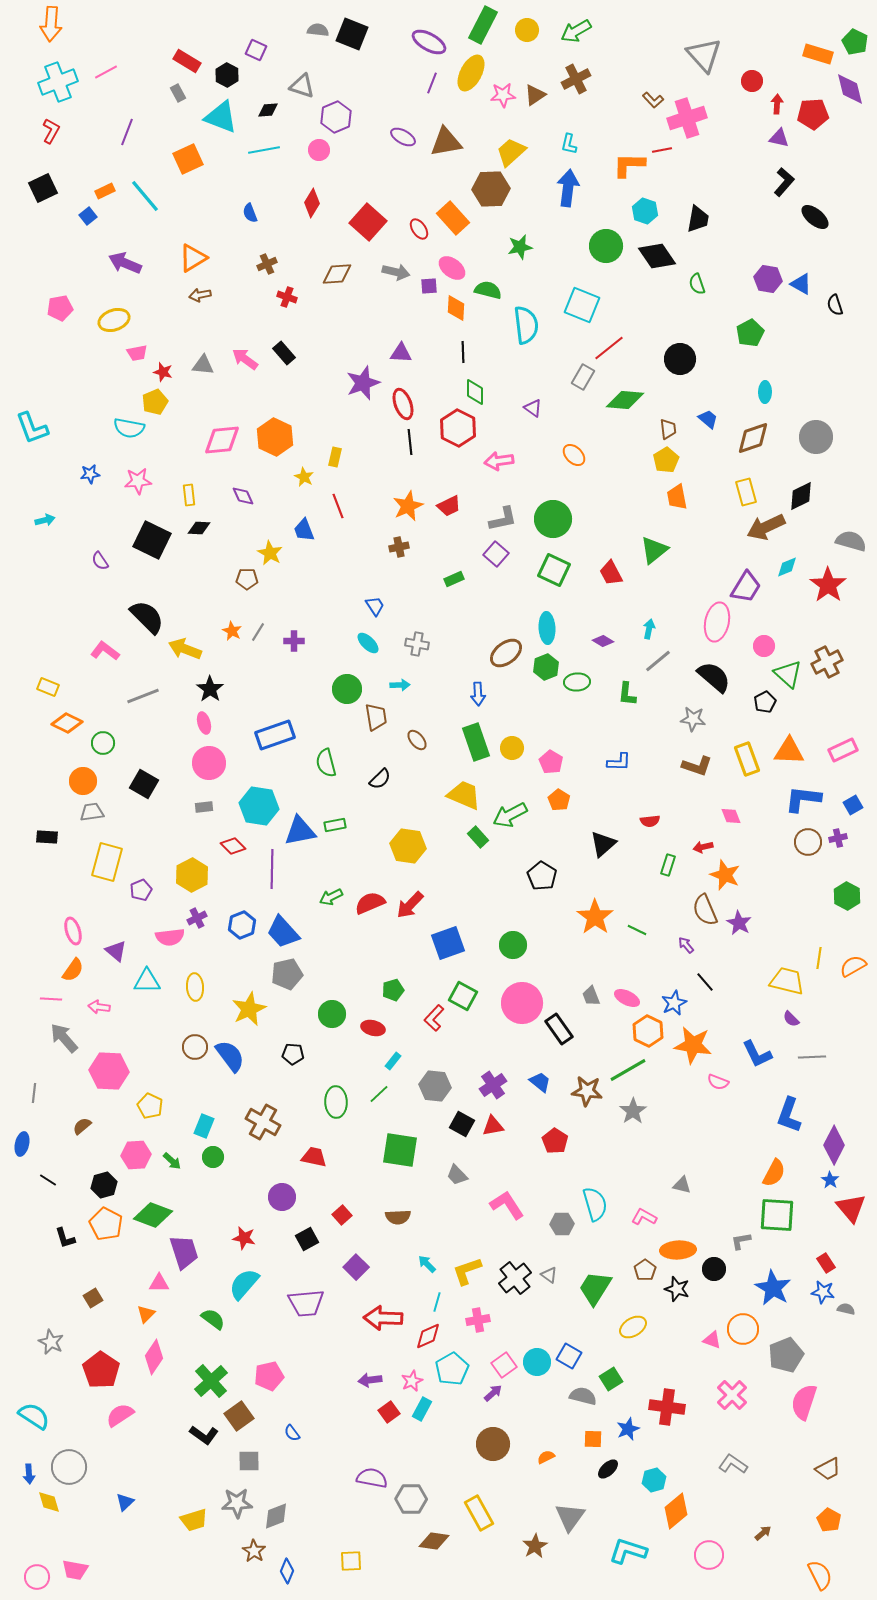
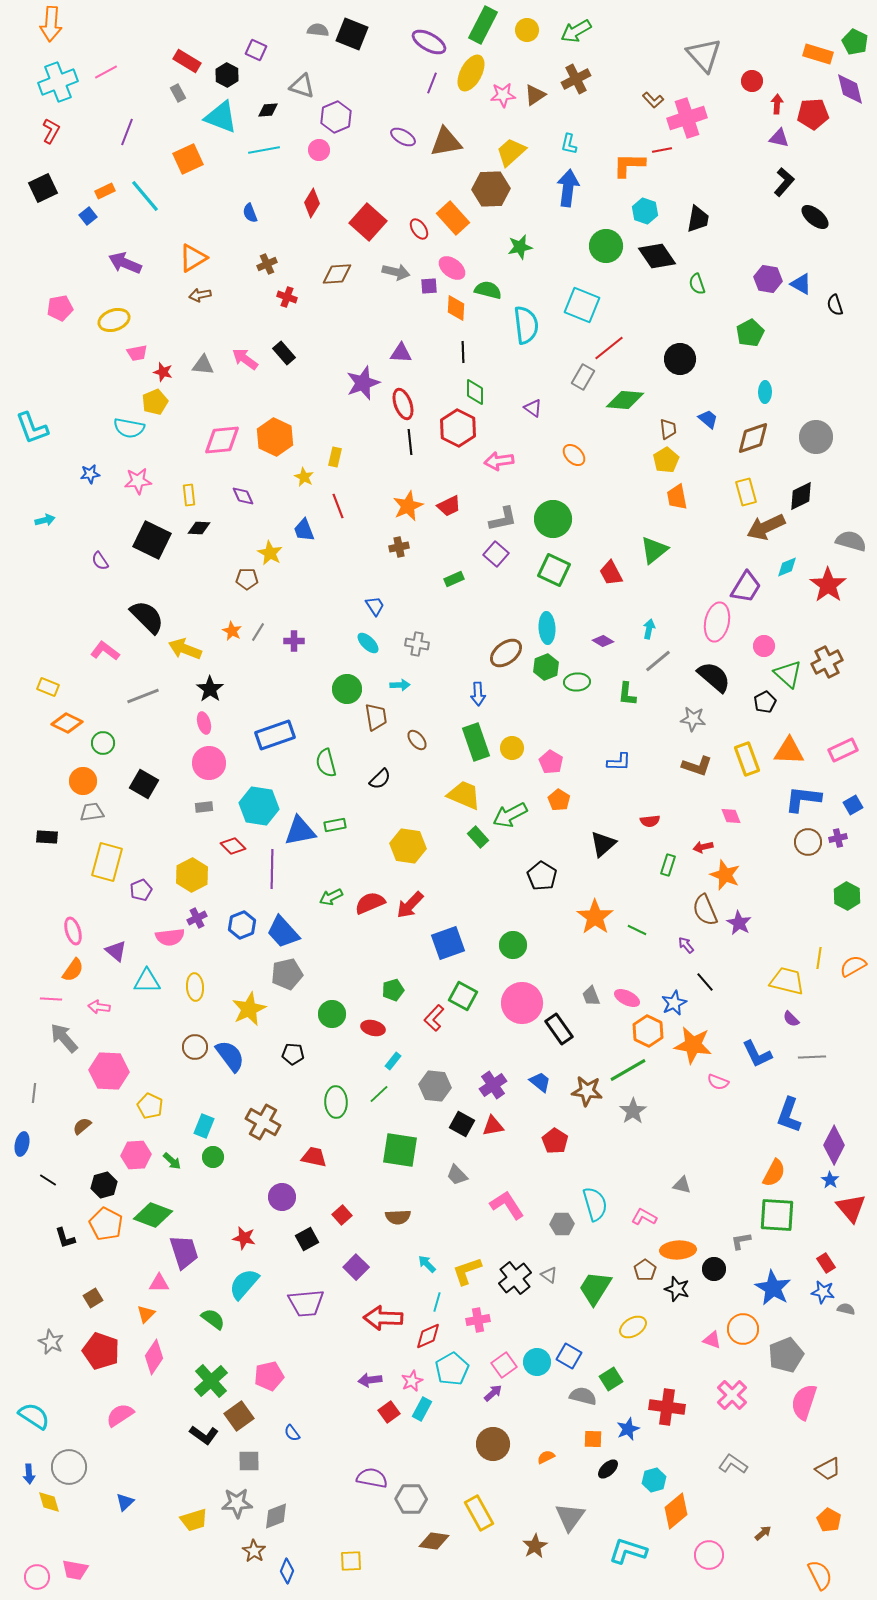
red pentagon at (101, 1370): moved 19 px up; rotated 15 degrees counterclockwise
